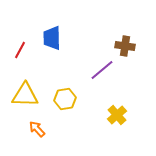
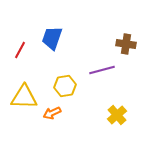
blue trapezoid: rotated 20 degrees clockwise
brown cross: moved 1 px right, 2 px up
purple line: rotated 25 degrees clockwise
yellow triangle: moved 1 px left, 2 px down
yellow hexagon: moved 13 px up
orange arrow: moved 15 px right, 16 px up; rotated 72 degrees counterclockwise
